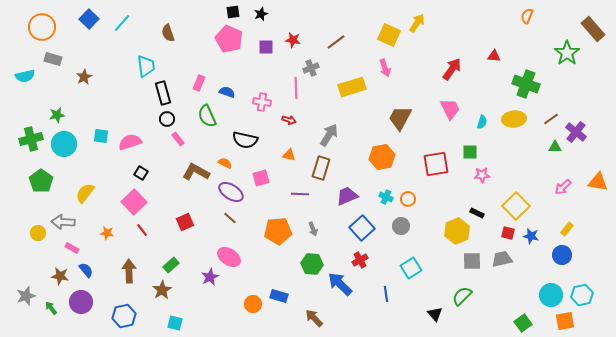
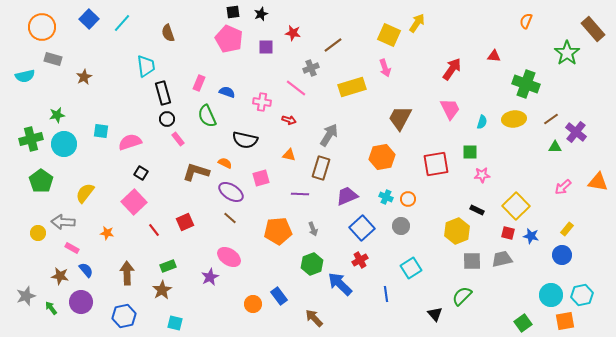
orange semicircle at (527, 16): moved 1 px left, 5 px down
red star at (293, 40): moved 7 px up
brown line at (336, 42): moved 3 px left, 3 px down
pink line at (296, 88): rotated 50 degrees counterclockwise
cyan square at (101, 136): moved 5 px up
brown L-shape at (196, 172): rotated 12 degrees counterclockwise
black rectangle at (477, 213): moved 3 px up
red line at (142, 230): moved 12 px right
green hexagon at (312, 264): rotated 25 degrees counterclockwise
green rectangle at (171, 265): moved 3 px left, 1 px down; rotated 21 degrees clockwise
brown arrow at (129, 271): moved 2 px left, 2 px down
blue rectangle at (279, 296): rotated 36 degrees clockwise
